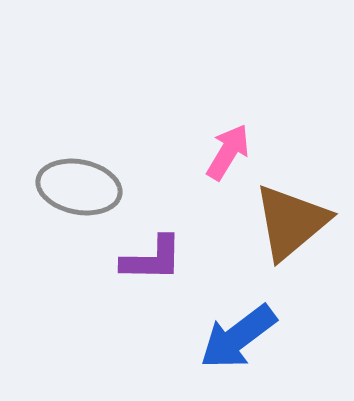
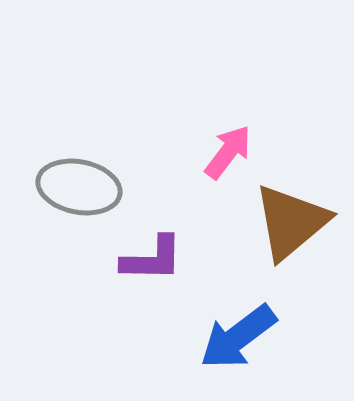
pink arrow: rotated 6 degrees clockwise
